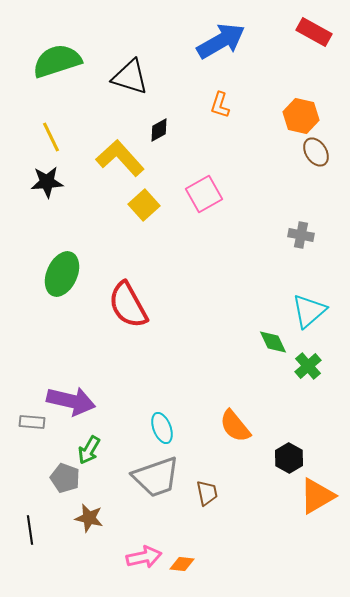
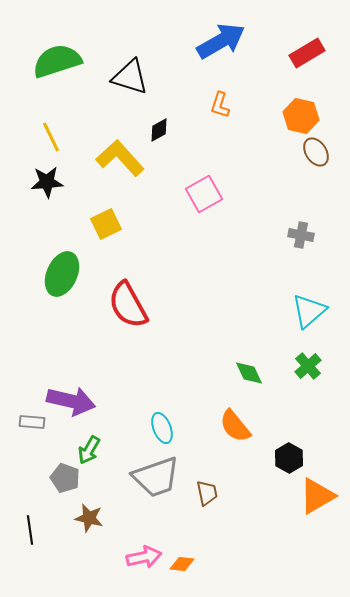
red rectangle: moved 7 px left, 21 px down; rotated 60 degrees counterclockwise
yellow square: moved 38 px left, 19 px down; rotated 16 degrees clockwise
green diamond: moved 24 px left, 31 px down
